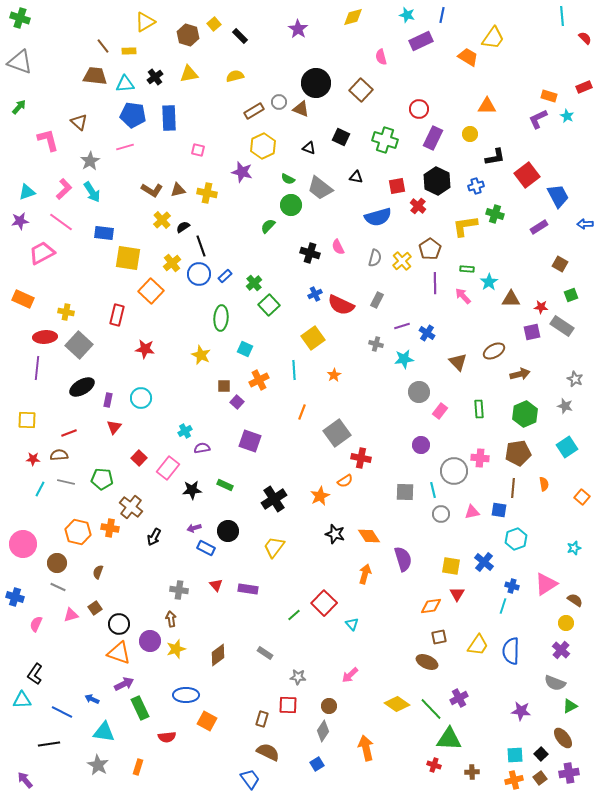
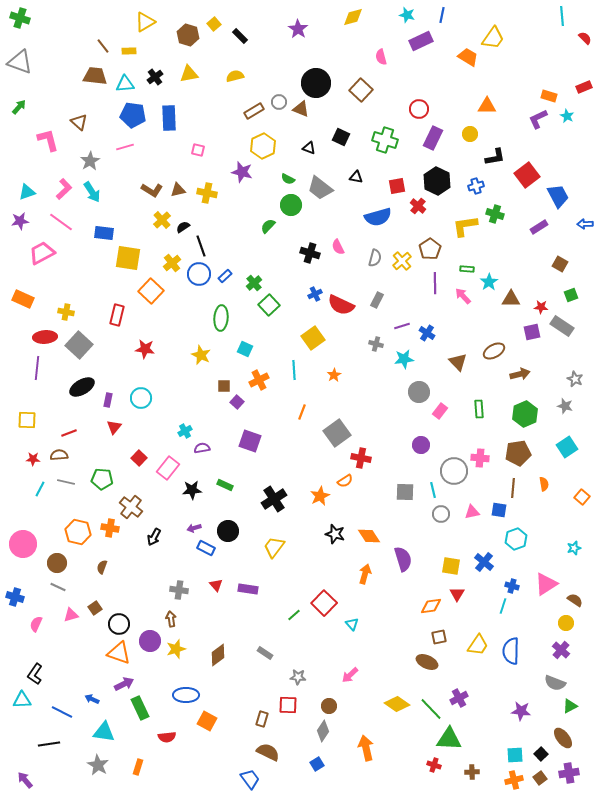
brown semicircle at (98, 572): moved 4 px right, 5 px up
